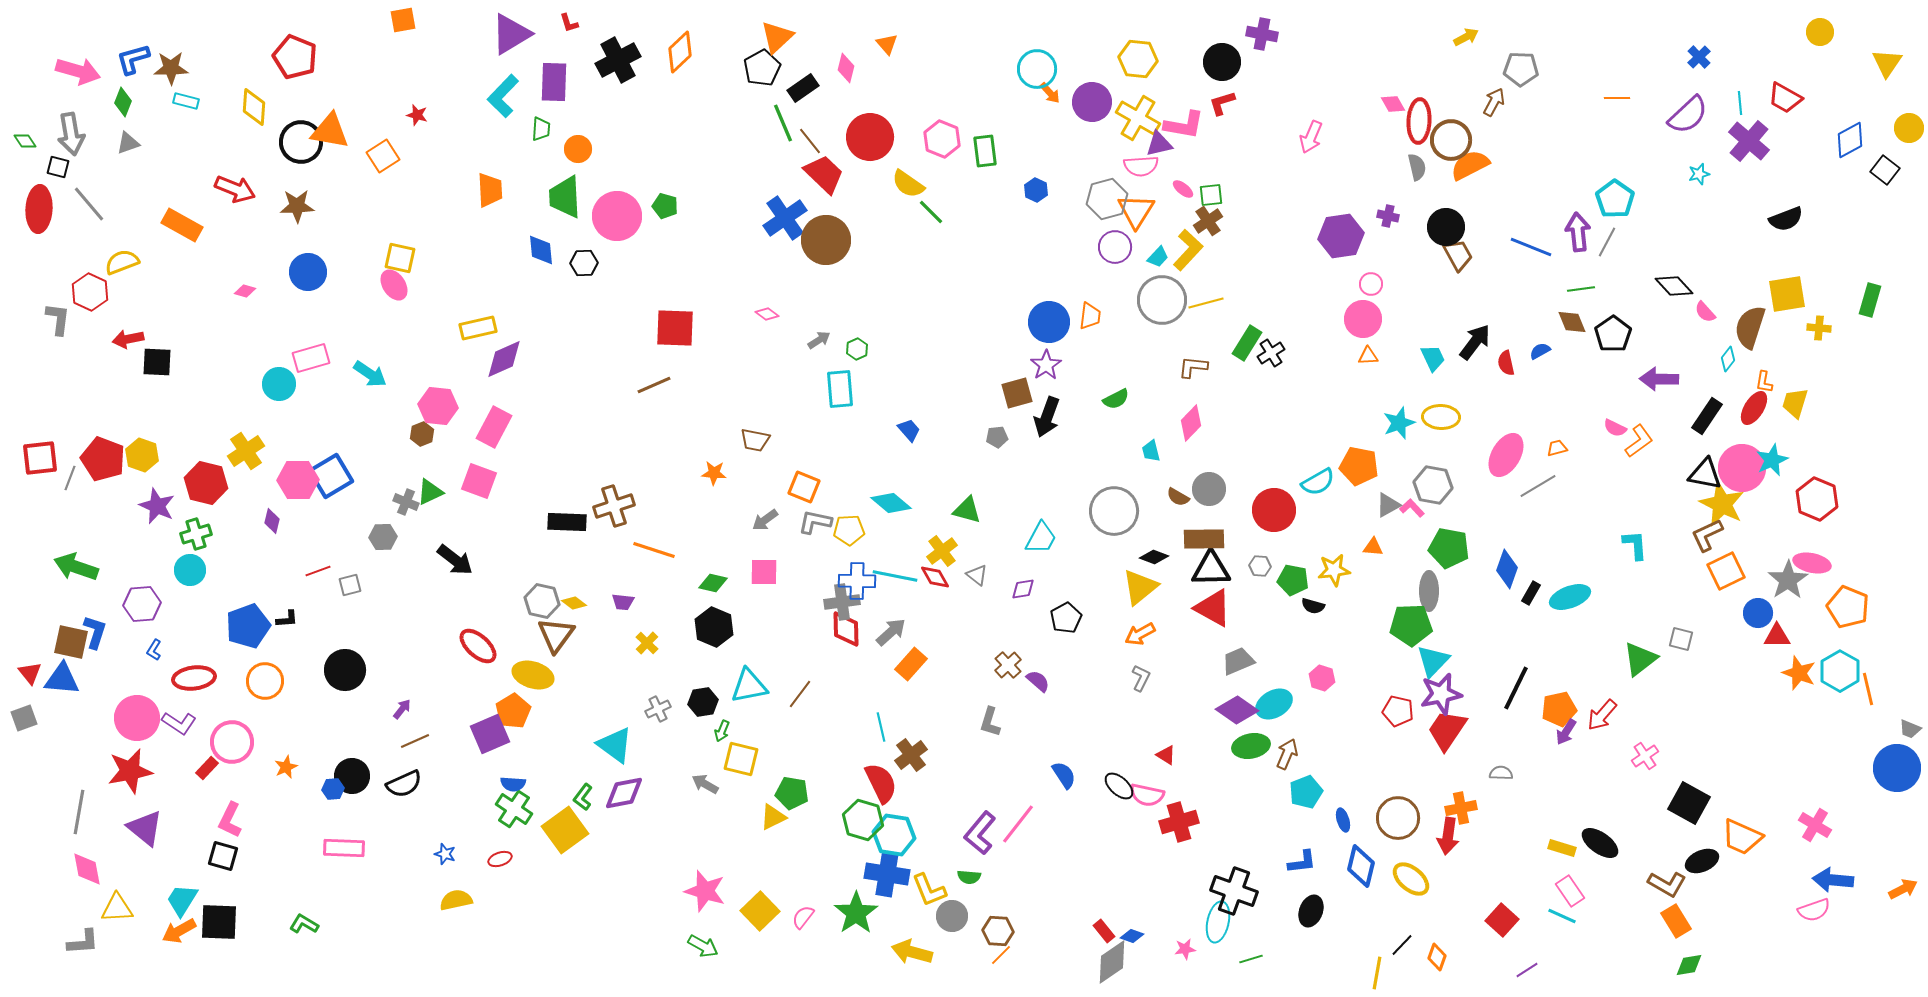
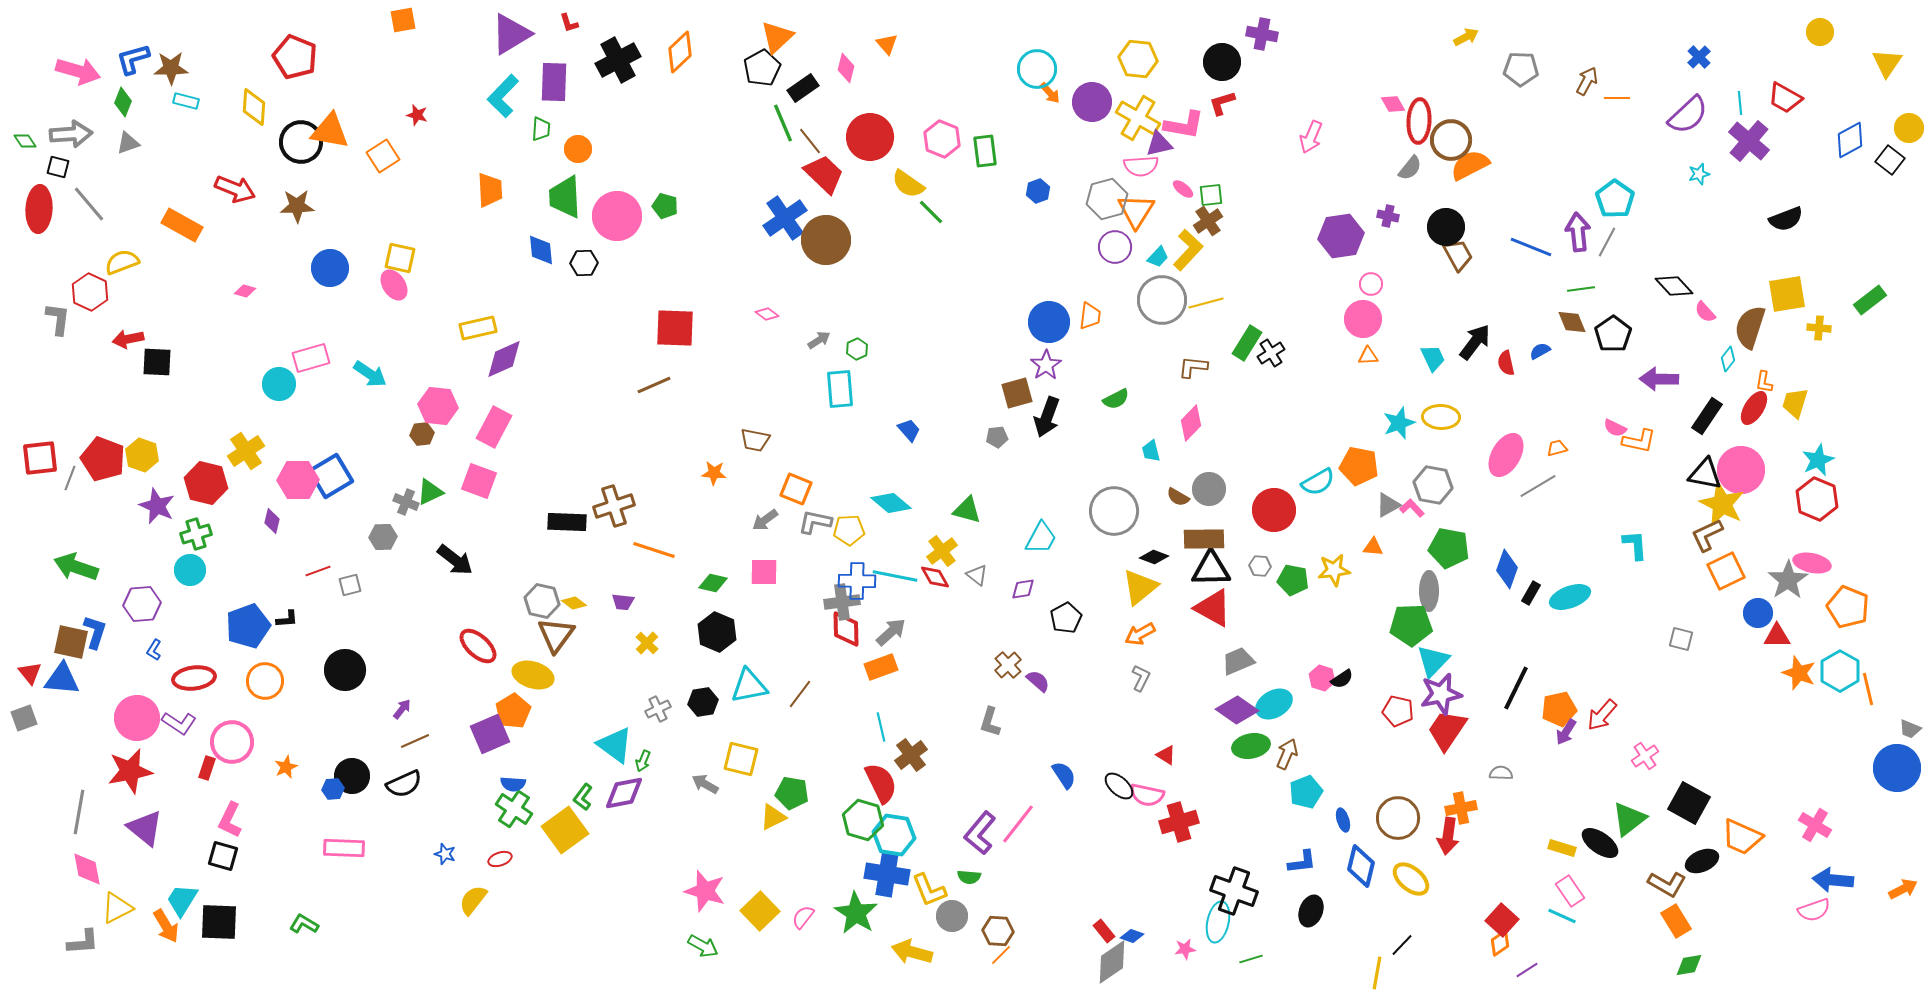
brown arrow at (1494, 102): moved 93 px right, 21 px up
gray arrow at (71, 134): rotated 84 degrees counterclockwise
gray semicircle at (1417, 167): moved 7 px left, 1 px down; rotated 52 degrees clockwise
black square at (1885, 170): moved 5 px right, 10 px up
blue hexagon at (1036, 190): moved 2 px right, 1 px down; rotated 15 degrees clockwise
blue circle at (308, 272): moved 22 px right, 4 px up
green rectangle at (1870, 300): rotated 36 degrees clockwise
brown hexagon at (422, 434): rotated 15 degrees clockwise
orange L-shape at (1639, 441): rotated 48 degrees clockwise
cyan star at (1772, 460): moved 46 px right
pink circle at (1742, 468): moved 1 px left, 2 px down
orange square at (804, 487): moved 8 px left, 2 px down
black semicircle at (1313, 606): moved 29 px right, 73 px down; rotated 50 degrees counterclockwise
black hexagon at (714, 627): moved 3 px right, 5 px down
green triangle at (1640, 659): moved 11 px left, 160 px down
orange rectangle at (911, 664): moved 30 px left, 3 px down; rotated 28 degrees clockwise
green arrow at (722, 731): moved 79 px left, 30 px down
red rectangle at (207, 768): rotated 25 degrees counterclockwise
yellow semicircle at (456, 900): moved 17 px right; rotated 40 degrees counterclockwise
yellow triangle at (117, 908): rotated 24 degrees counterclockwise
green star at (856, 913): rotated 6 degrees counterclockwise
orange arrow at (179, 931): moved 13 px left, 5 px up; rotated 92 degrees counterclockwise
orange diamond at (1437, 957): moved 63 px right, 14 px up; rotated 36 degrees clockwise
